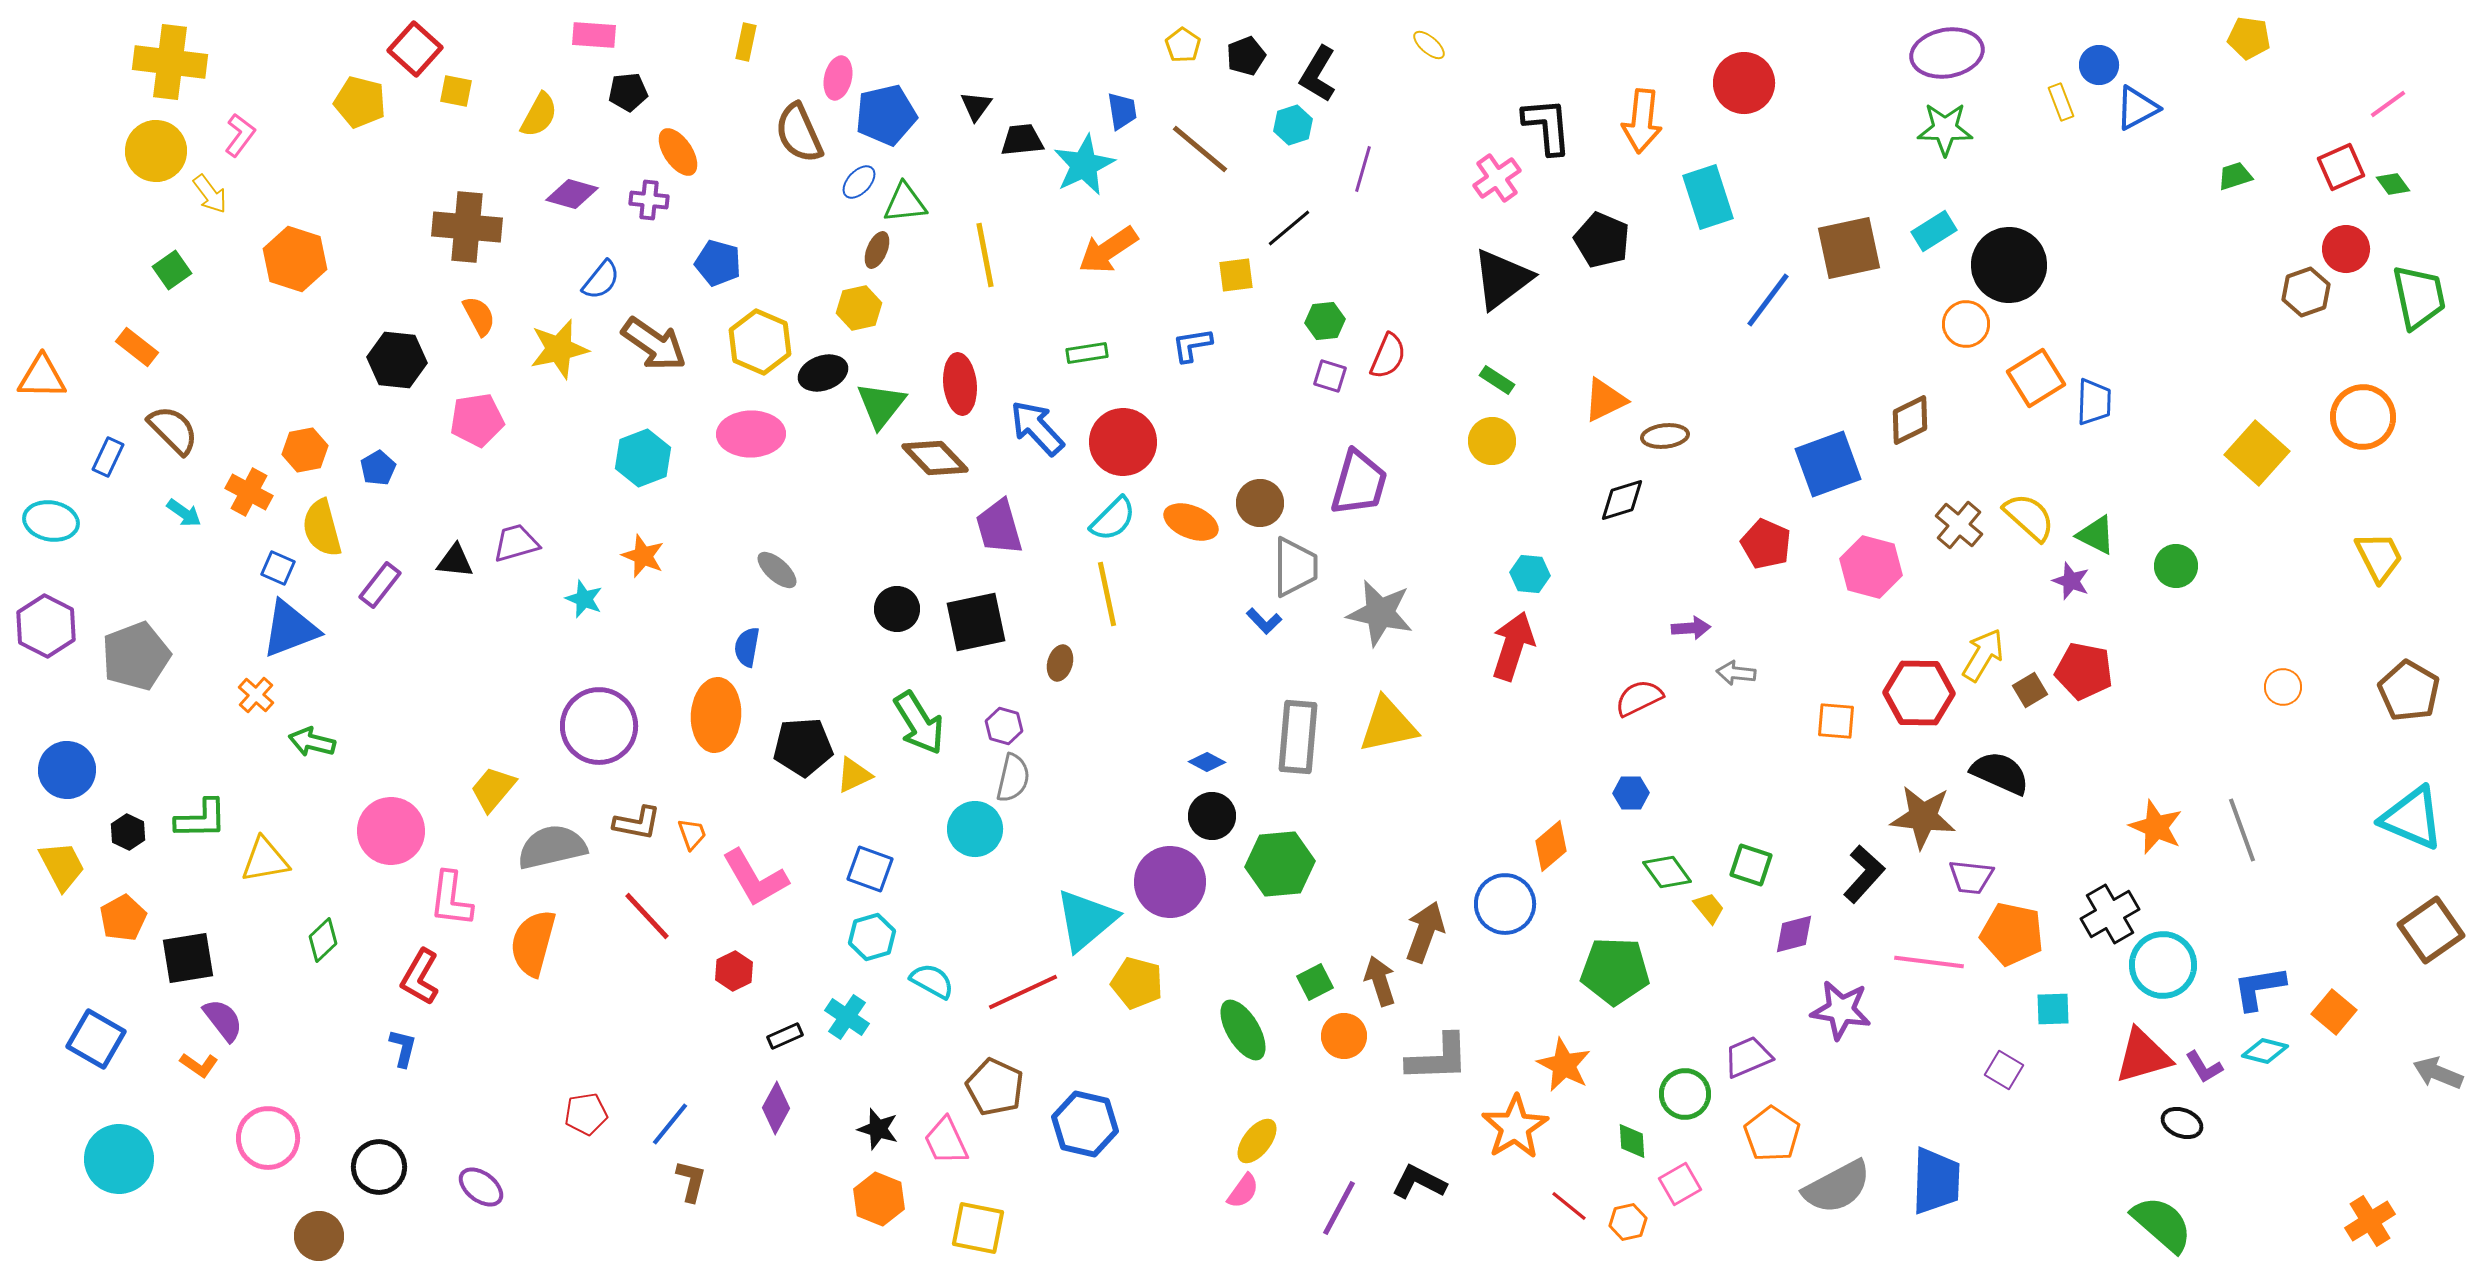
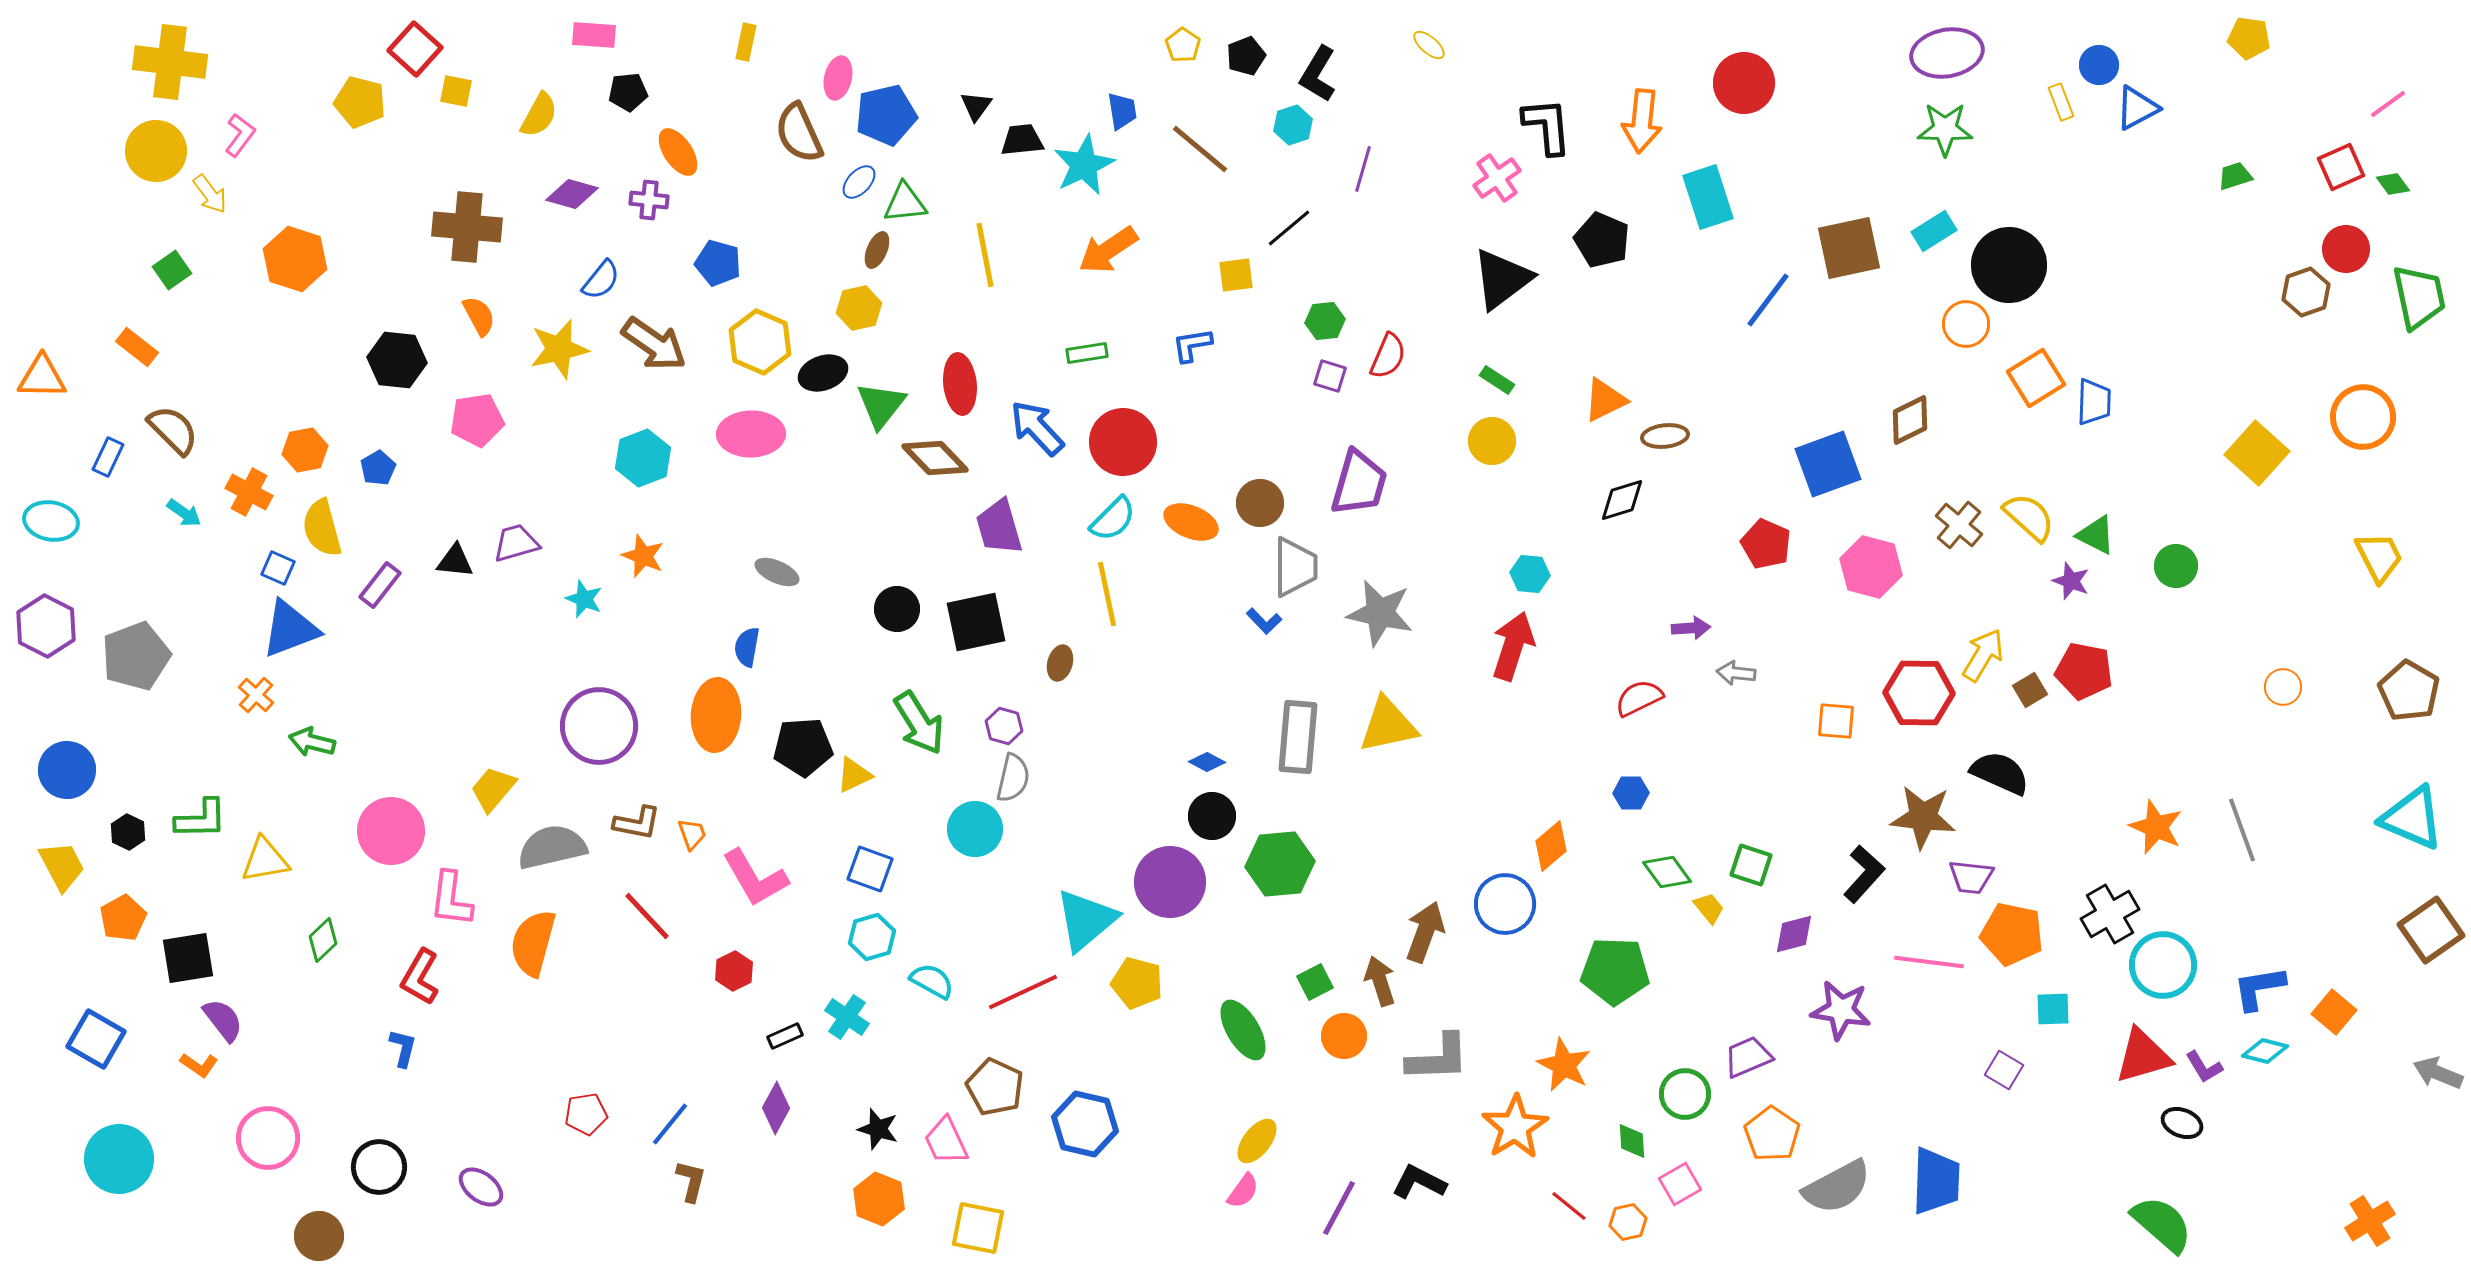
gray ellipse at (777, 570): moved 2 px down; rotated 18 degrees counterclockwise
